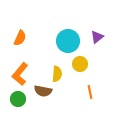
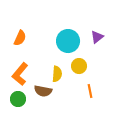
yellow circle: moved 1 px left, 2 px down
orange line: moved 1 px up
